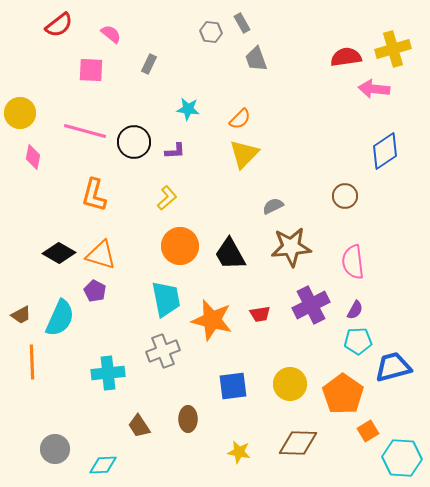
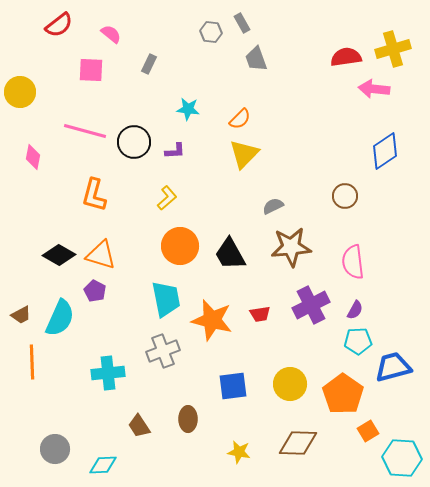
yellow circle at (20, 113): moved 21 px up
black diamond at (59, 253): moved 2 px down
